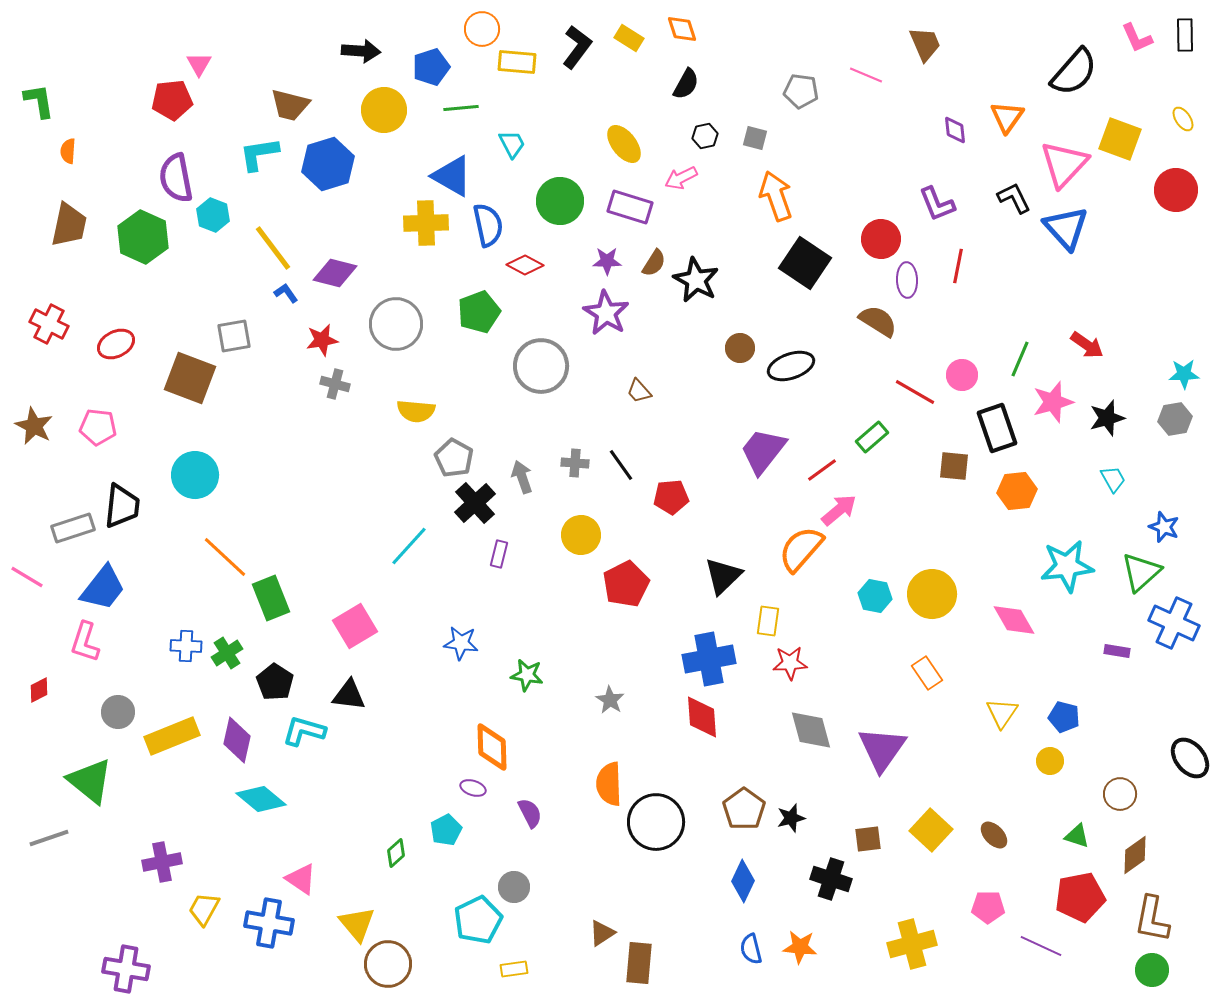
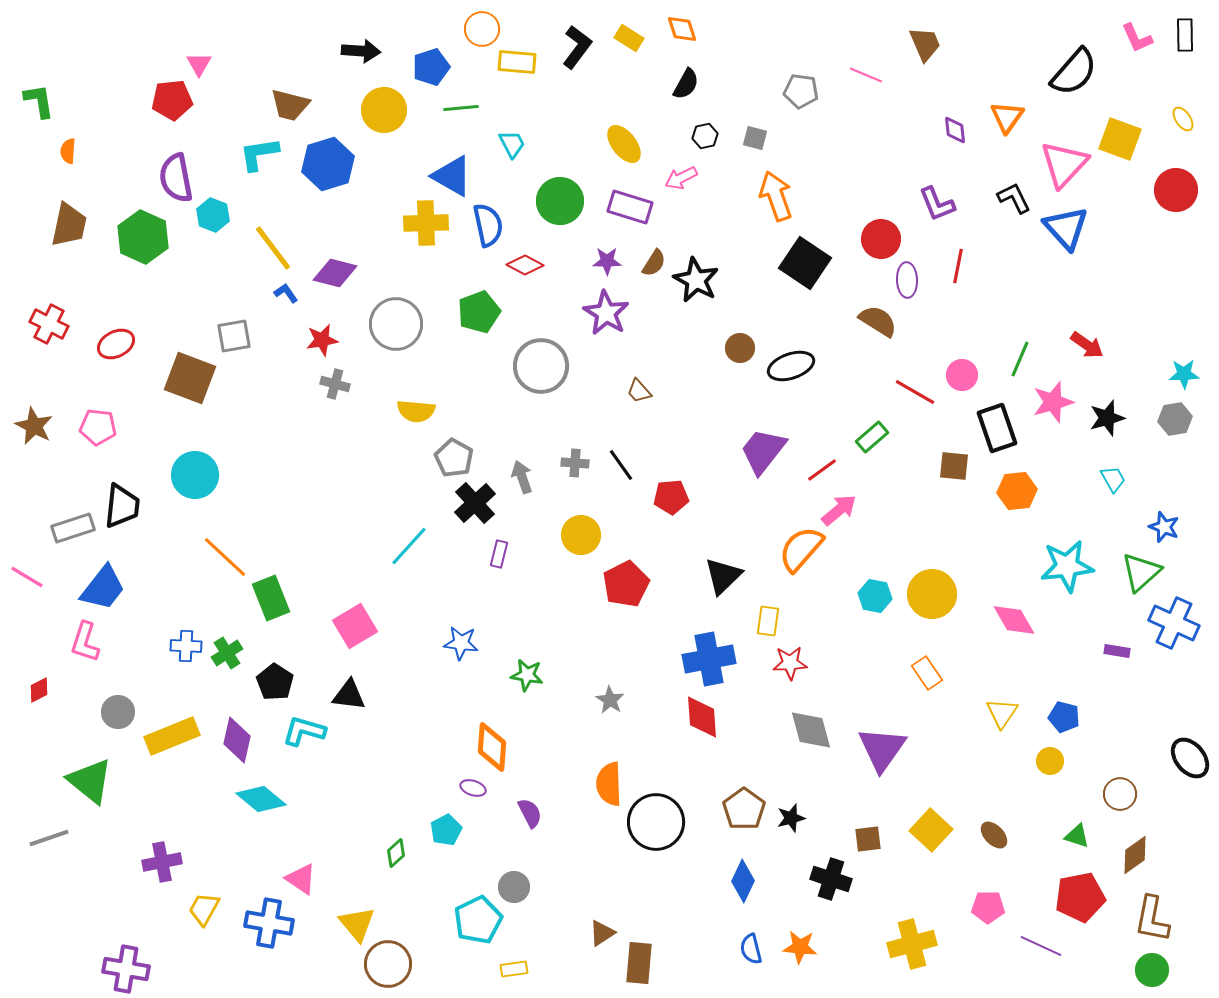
orange diamond at (492, 747): rotated 6 degrees clockwise
